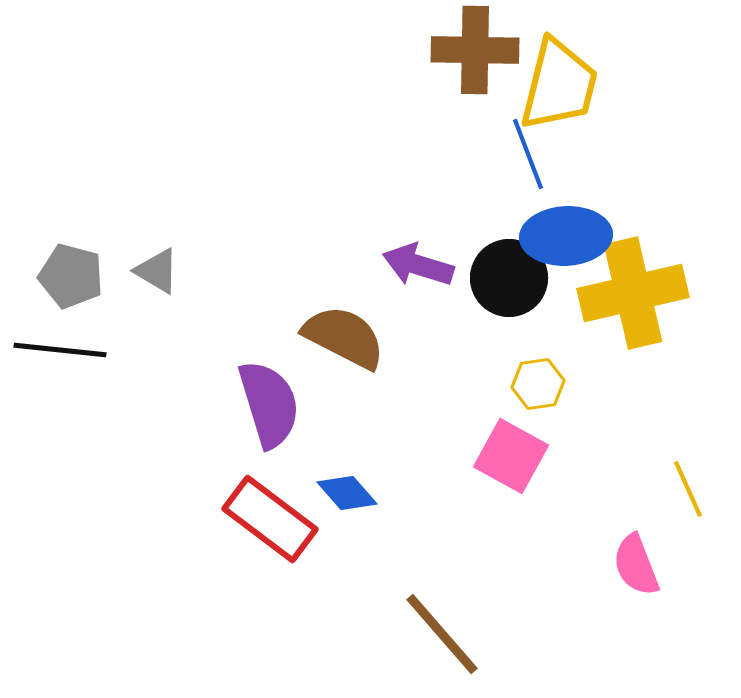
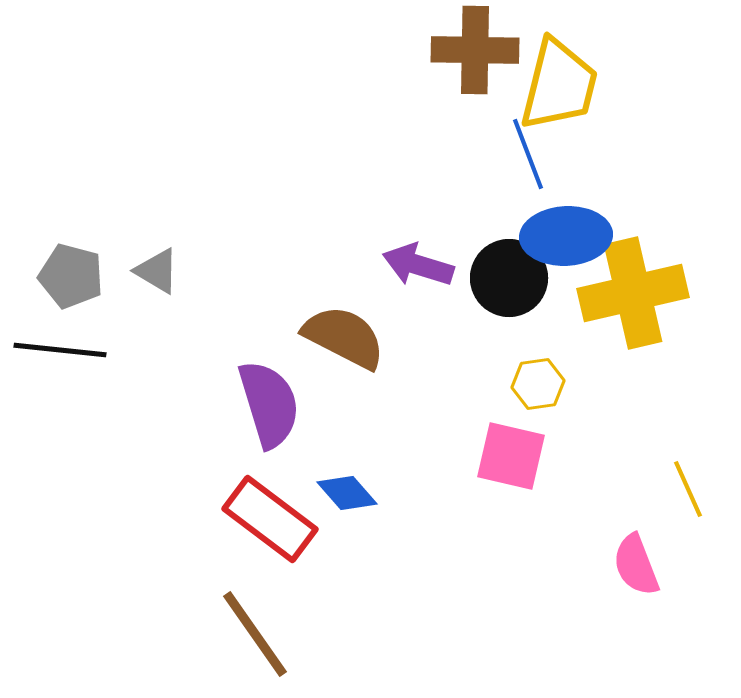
pink square: rotated 16 degrees counterclockwise
brown line: moved 187 px left; rotated 6 degrees clockwise
